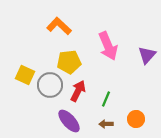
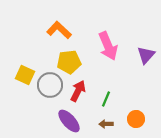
orange L-shape: moved 4 px down
purple triangle: moved 1 px left
